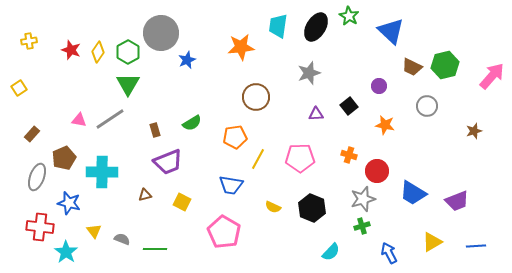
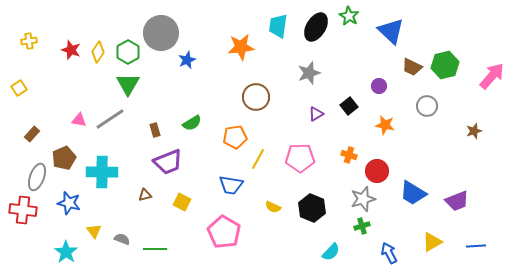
purple triangle at (316, 114): rotated 28 degrees counterclockwise
red cross at (40, 227): moved 17 px left, 17 px up
